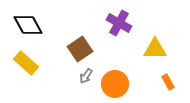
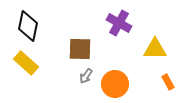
black diamond: moved 1 px down; rotated 40 degrees clockwise
brown square: rotated 35 degrees clockwise
